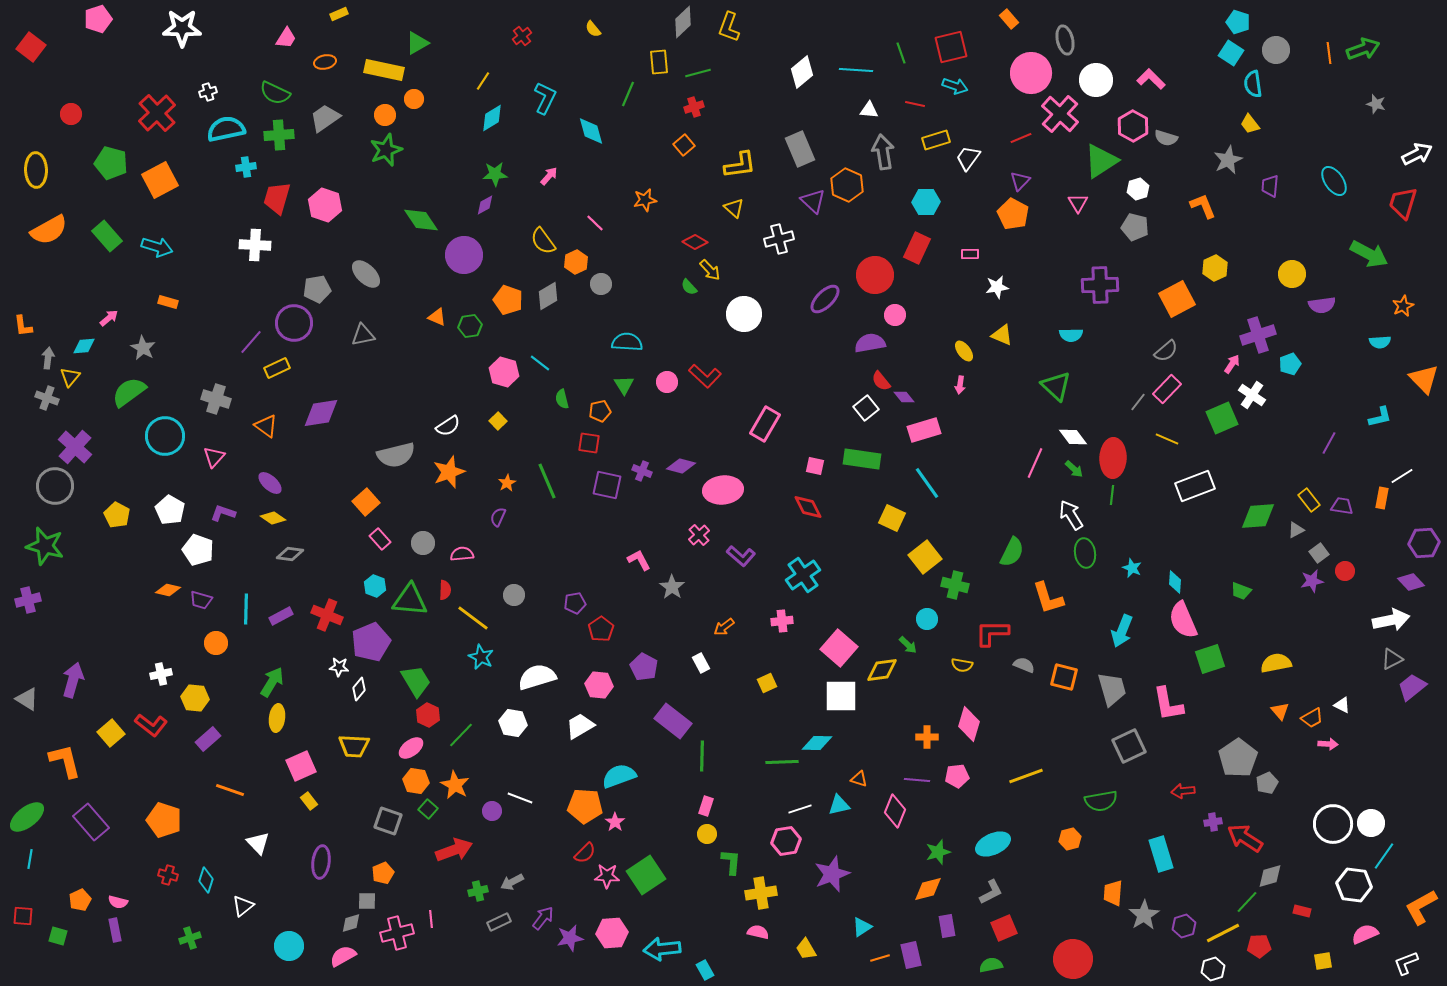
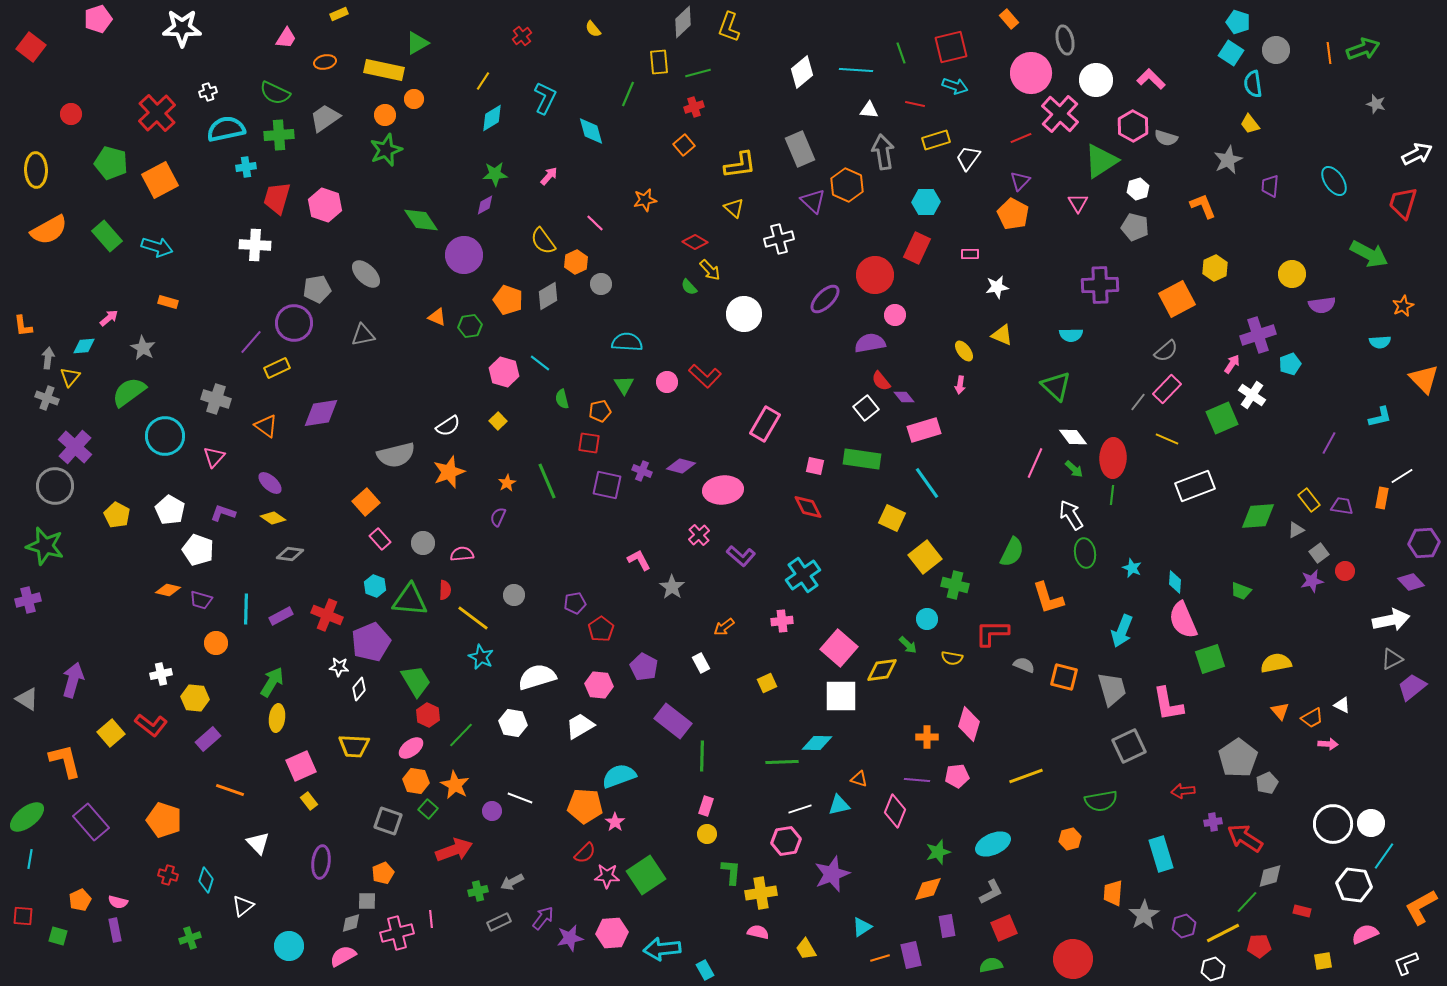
yellow semicircle at (962, 665): moved 10 px left, 7 px up
green L-shape at (731, 862): moved 10 px down
